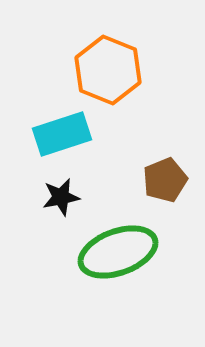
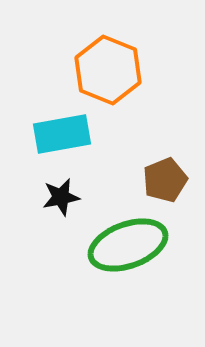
cyan rectangle: rotated 8 degrees clockwise
green ellipse: moved 10 px right, 7 px up
